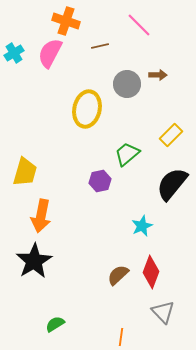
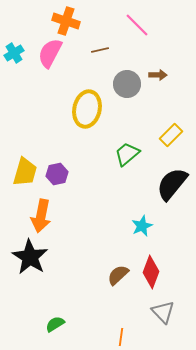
pink line: moved 2 px left
brown line: moved 4 px down
purple hexagon: moved 43 px left, 7 px up
black star: moved 4 px left, 4 px up; rotated 9 degrees counterclockwise
